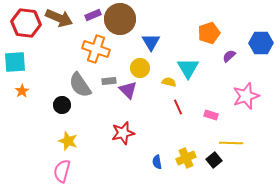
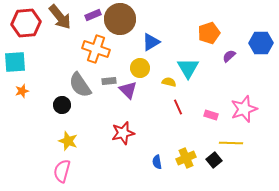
brown arrow: moved 1 px right, 1 px up; rotated 28 degrees clockwise
red hexagon: rotated 12 degrees counterclockwise
blue triangle: rotated 30 degrees clockwise
orange star: rotated 16 degrees clockwise
pink star: moved 2 px left, 13 px down
